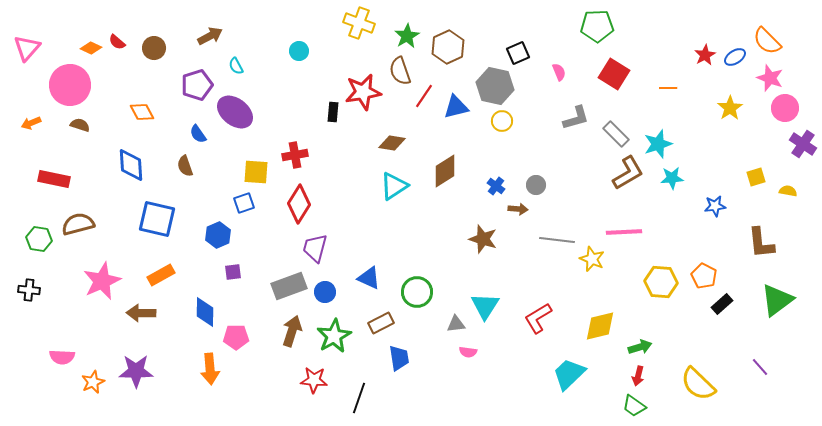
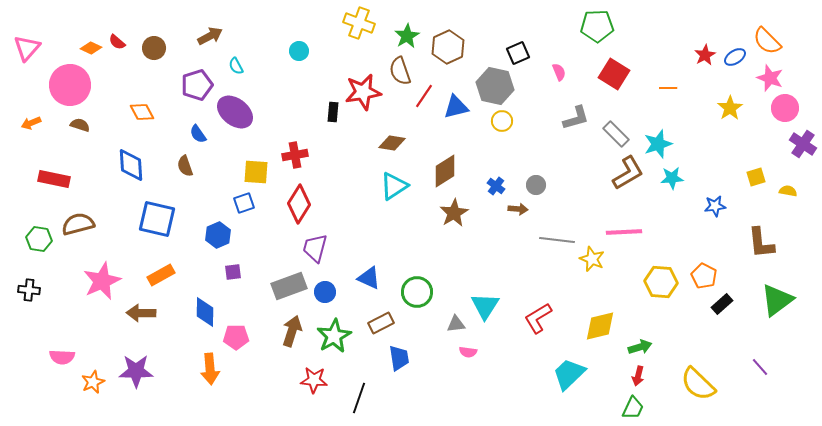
brown star at (483, 239): moved 29 px left, 26 px up; rotated 24 degrees clockwise
green trapezoid at (634, 406): moved 1 px left, 2 px down; rotated 100 degrees counterclockwise
